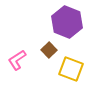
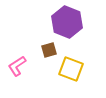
brown square: rotated 28 degrees clockwise
pink L-shape: moved 6 px down
